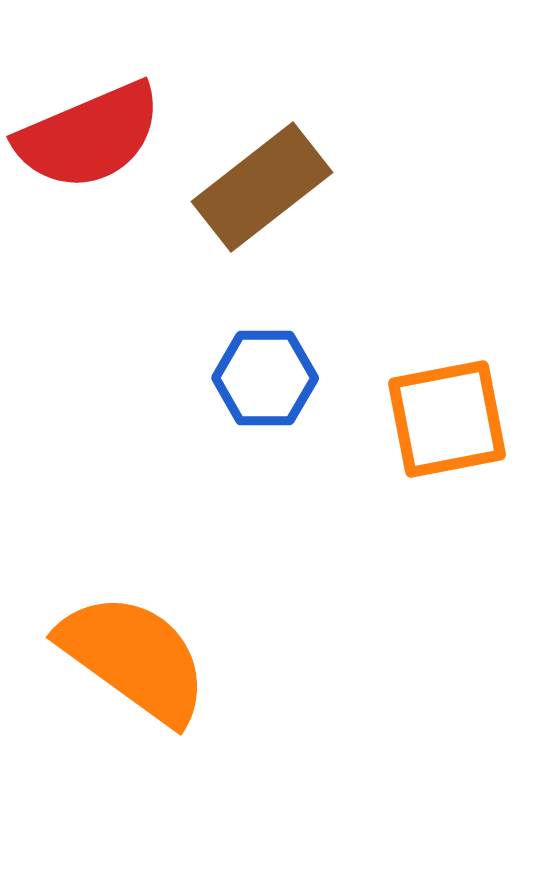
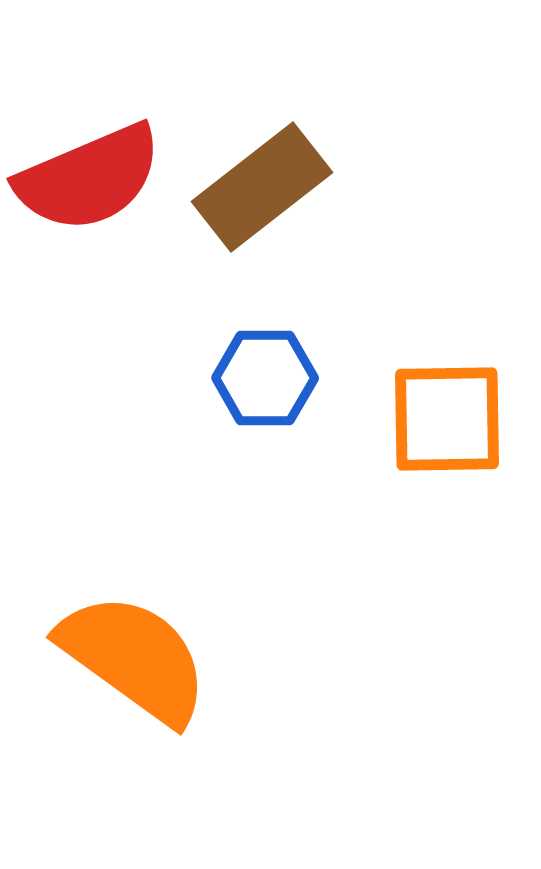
red semicircle: moved 42 px down
orange square: rotated 10 degrees clockwise
